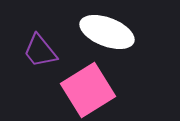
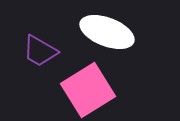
purple trapezoid: rotated 21 degrees counterclockwise
